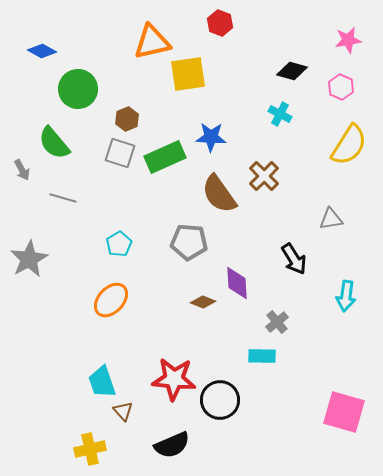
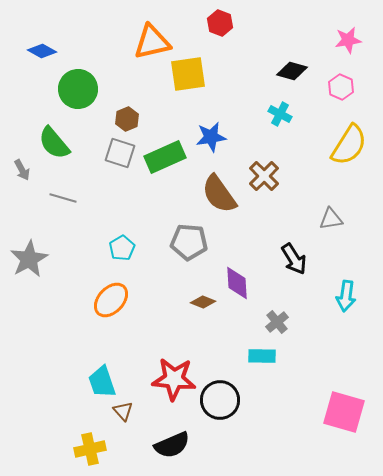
blue star: rotated 12 degrees counterclockwise
cyan pentagon: moved 3 px right, 4 px down
